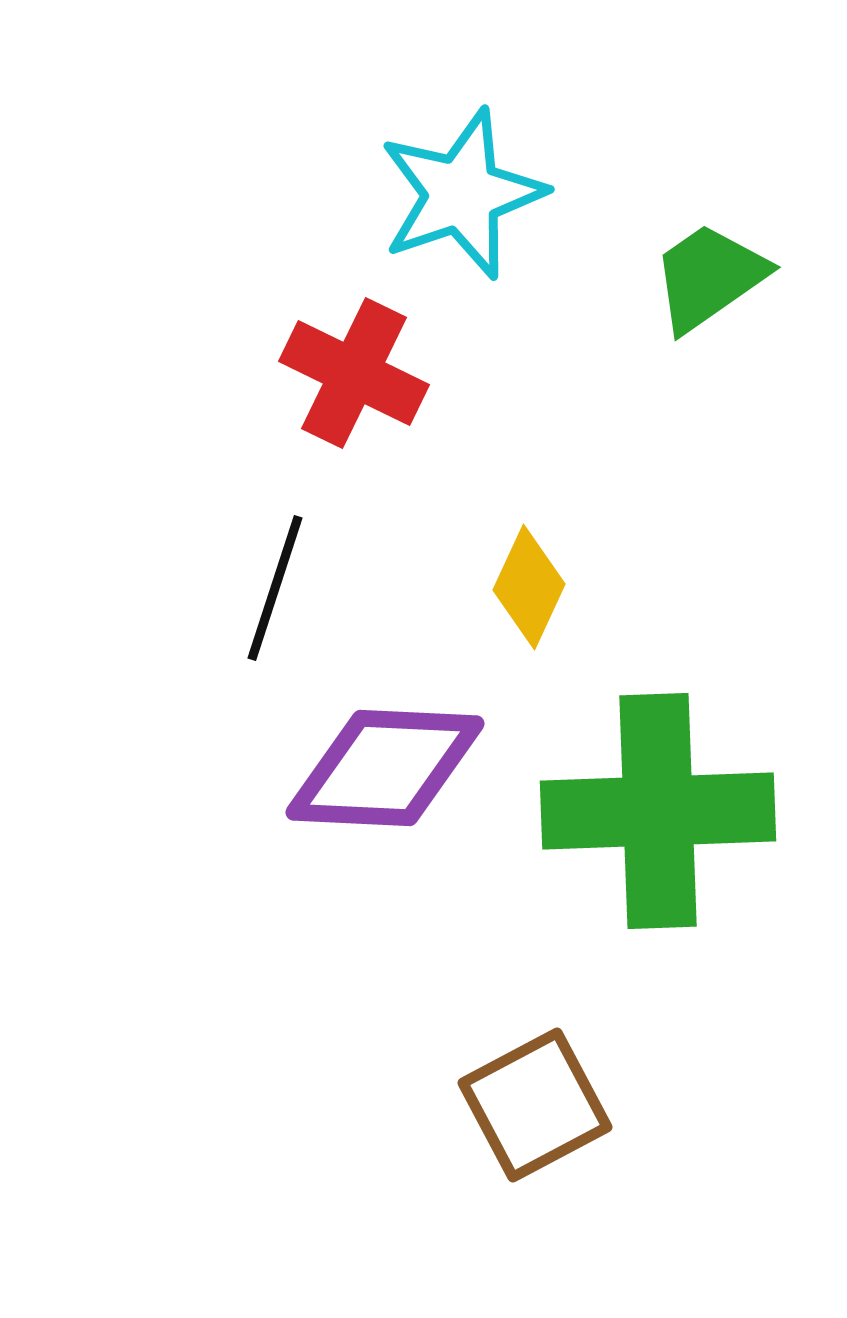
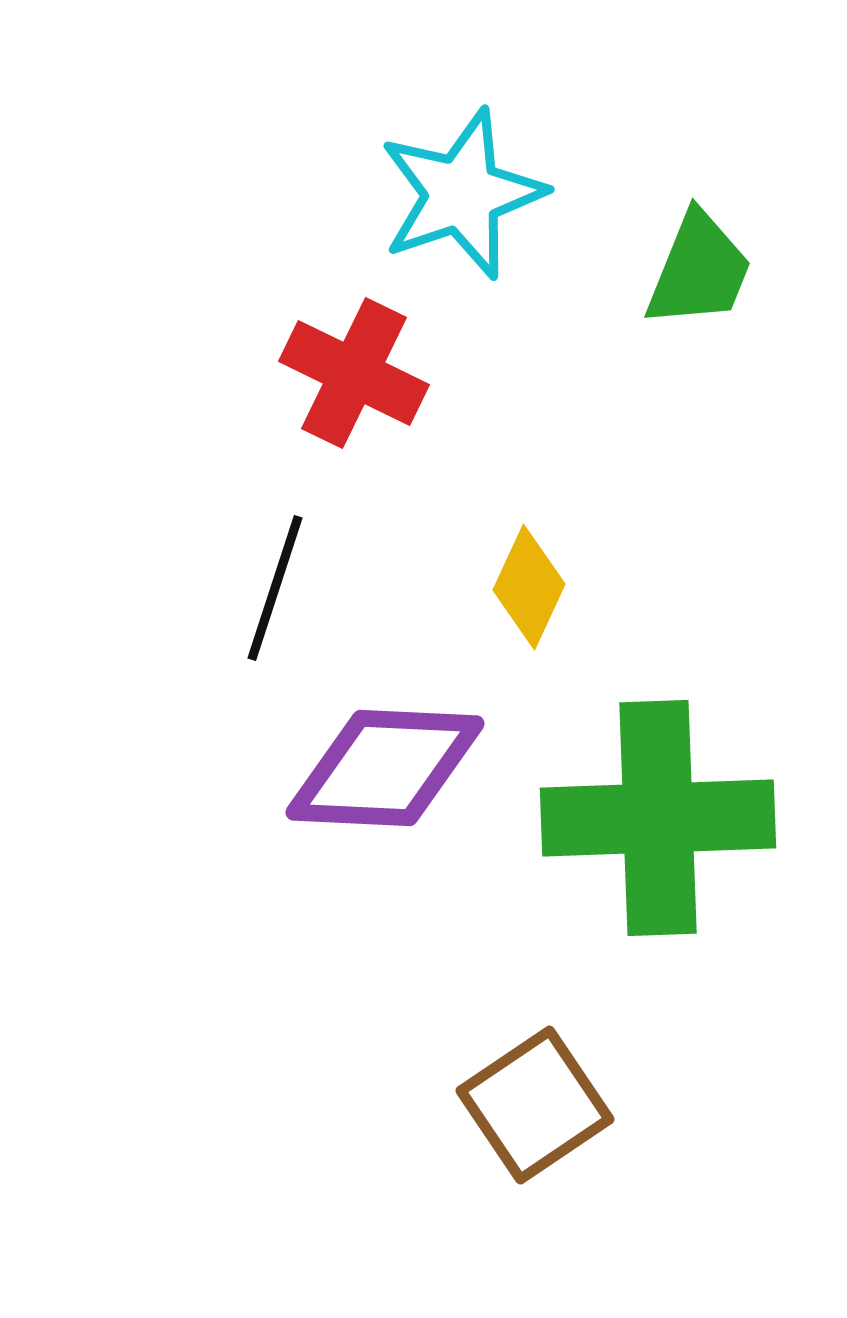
green trapezoid: moved 10 px left, 7 px up; rotated 147 degrees clockwise
green cross: moved 7 px down
brown square: rotated 6 degrees counterclockwise
